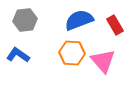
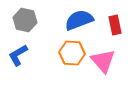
gray hexagon: rotated 20 degrees clockwise
red rectangle: rotated 18 degrees clockwise
blue L-shape: rotated 65 degrees counterclockwise
